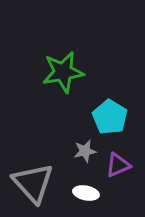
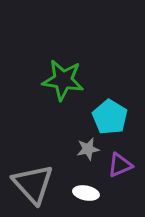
green star: moved 8 px down; rotated 18 degrees clockwise
gray star: moved 3 px right, 2 px up
purple triangle: moved 2 px right
gray triangle: moved 1 px down
